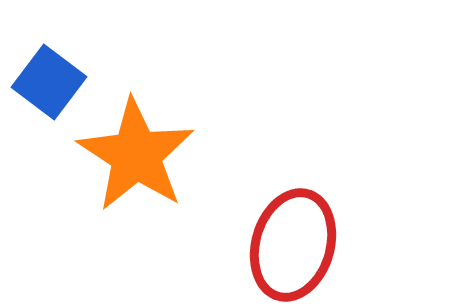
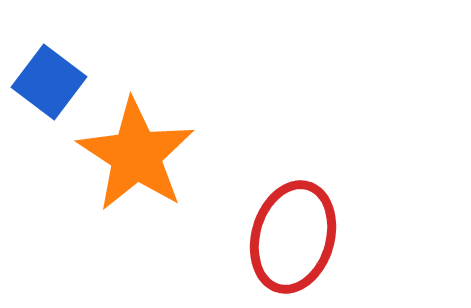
red ellipse: moved 8 px up
